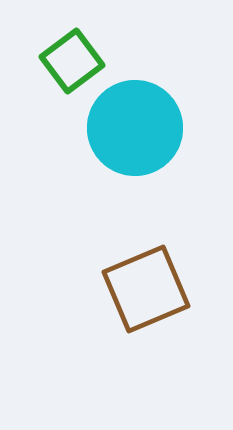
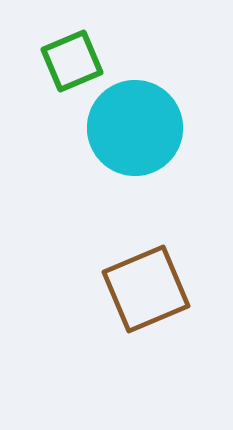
green square: rotated 14 degrees clockwise
